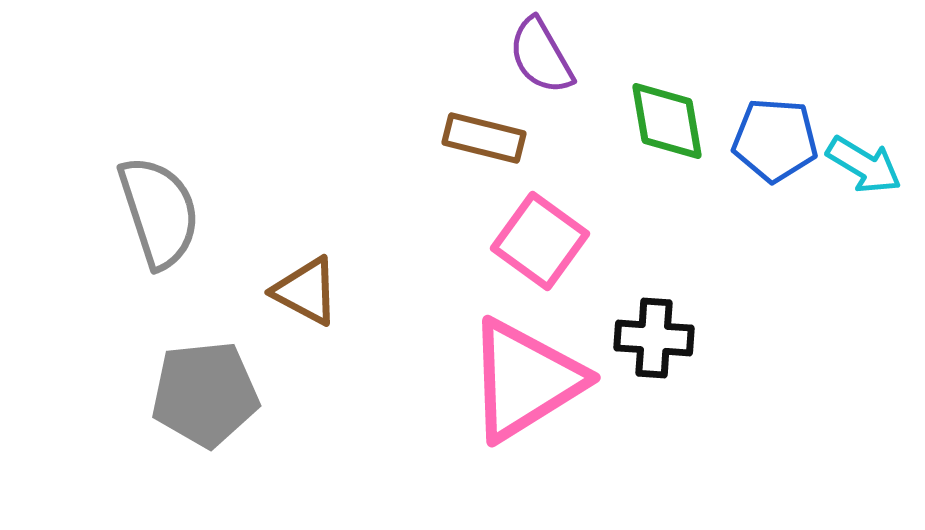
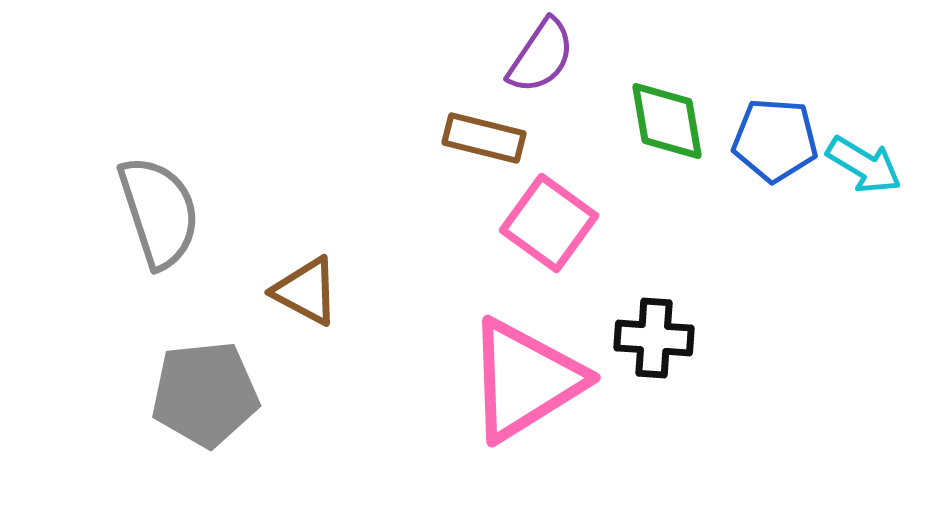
purple semicircle: rotated 116 degrees counterclockwise
pink square: moved 9 px right, 18 px up
